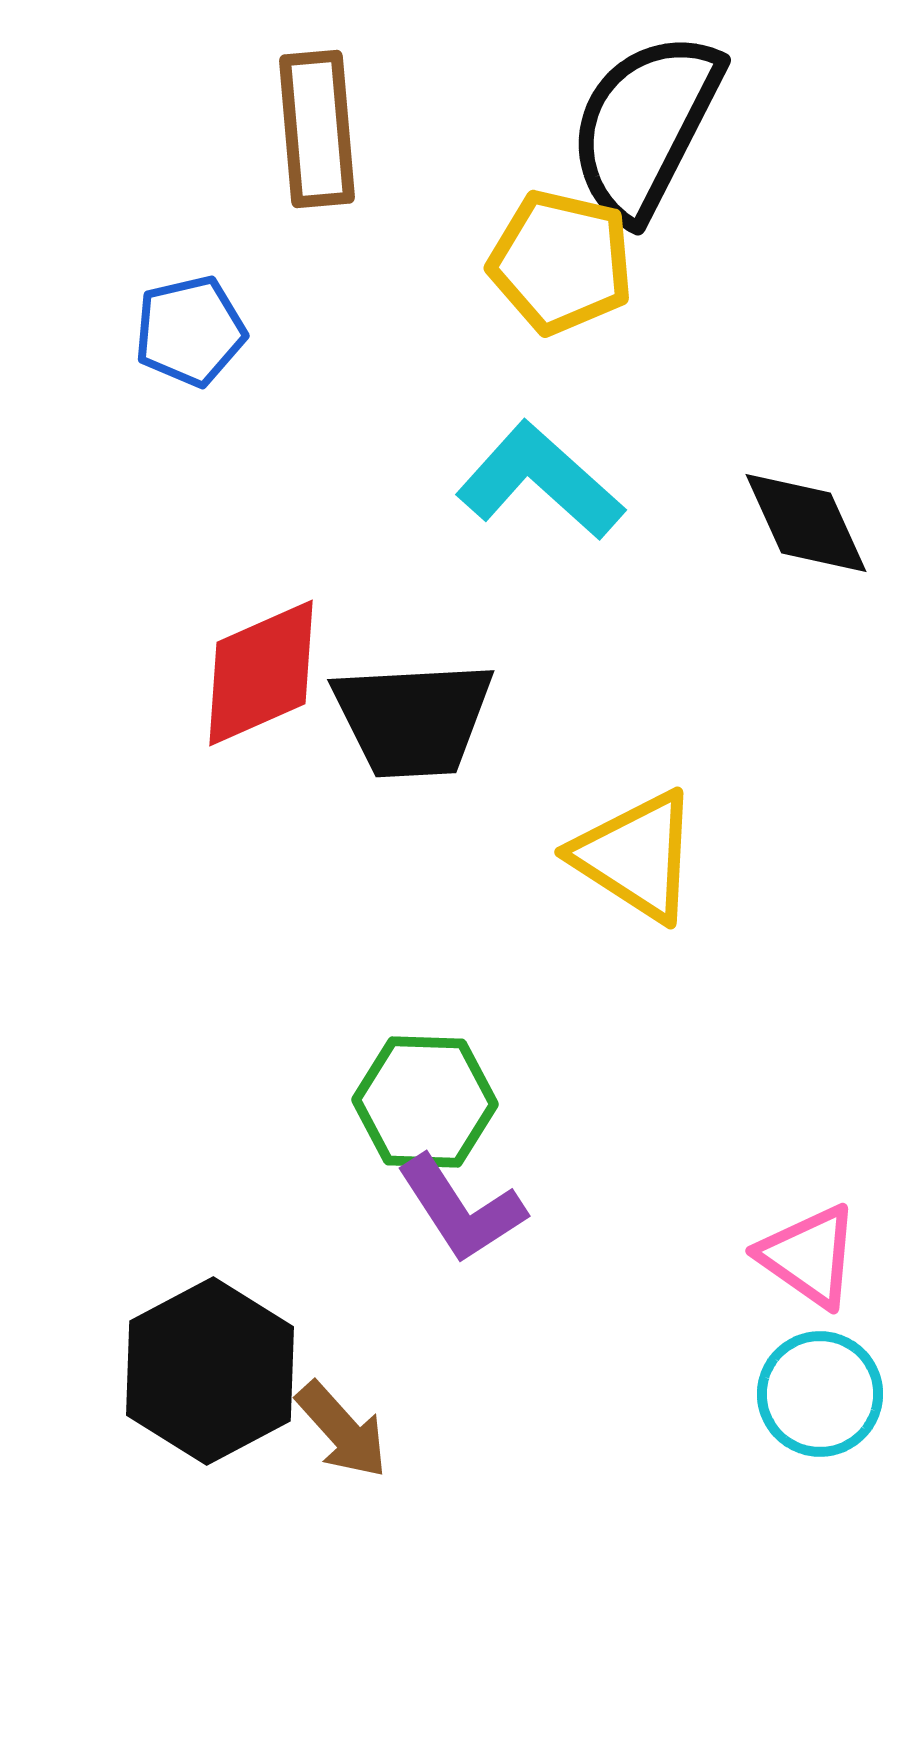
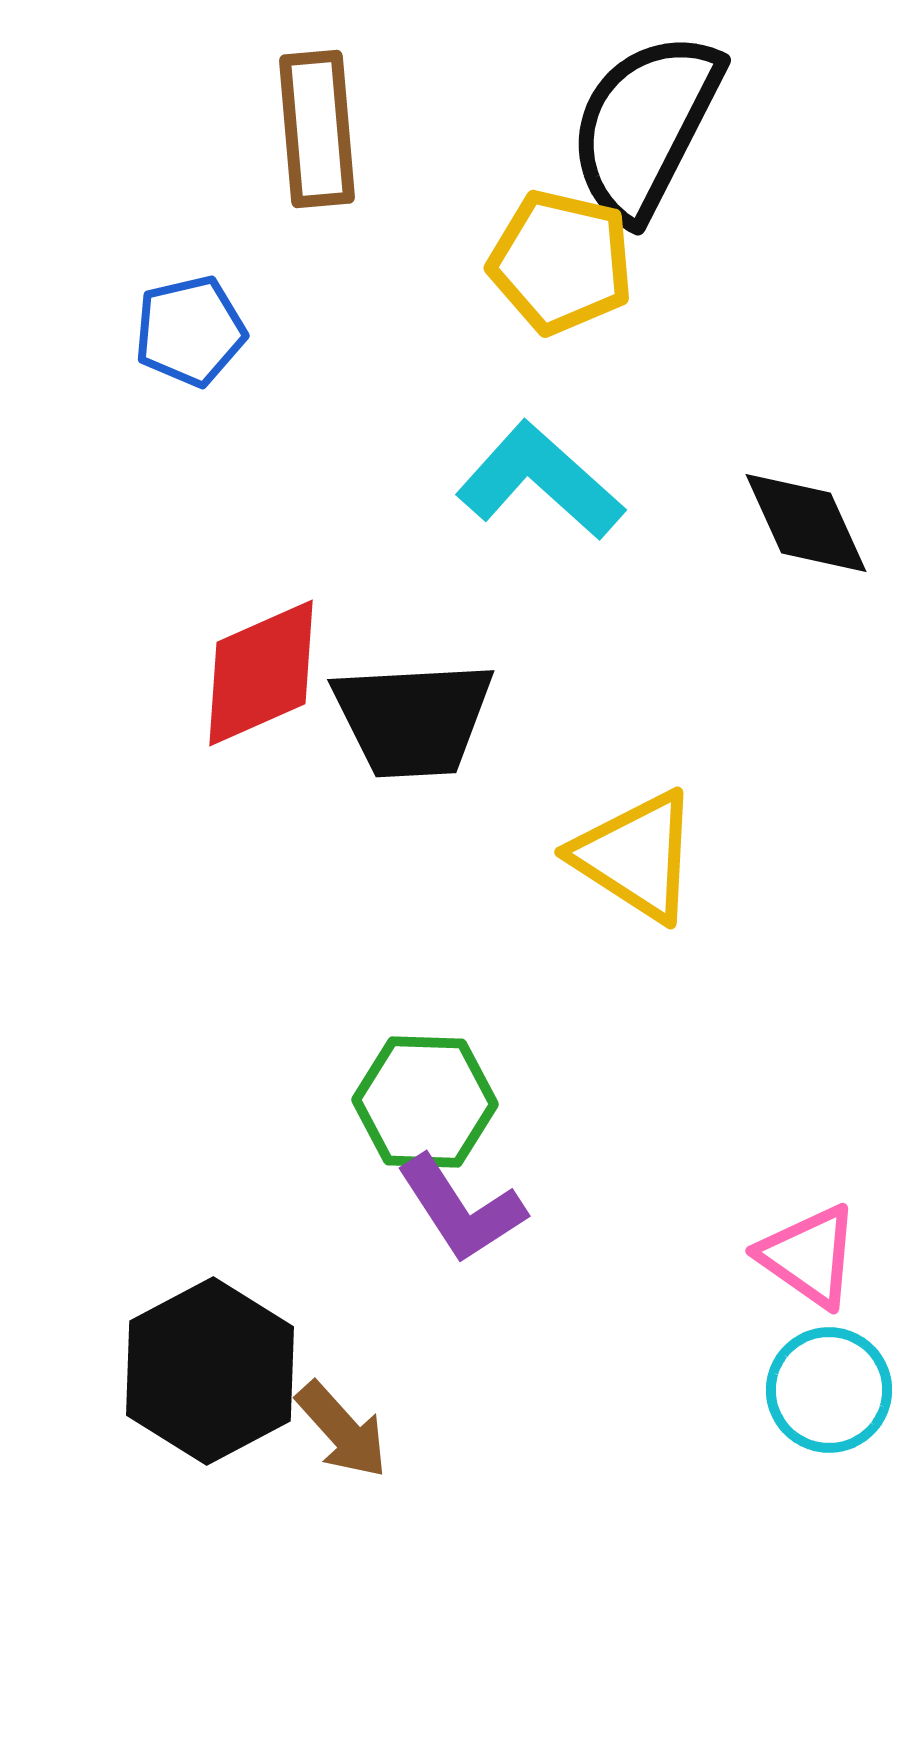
cyan circle: moved 9 px right, 4 px up
